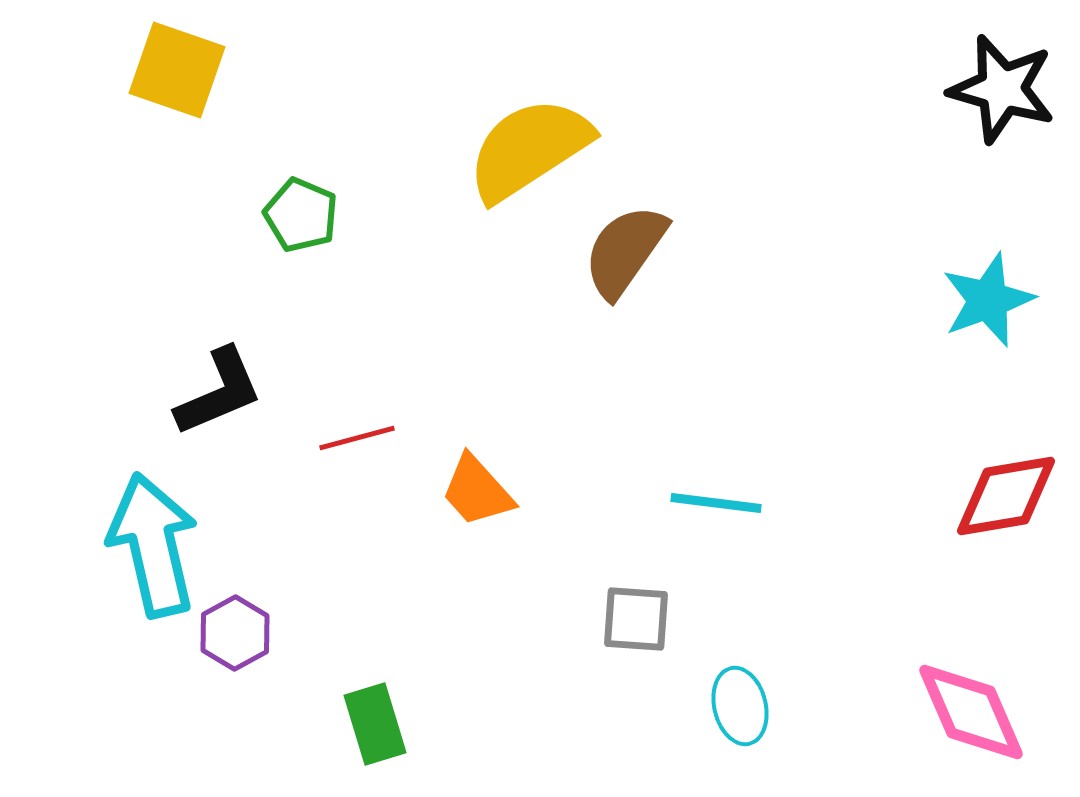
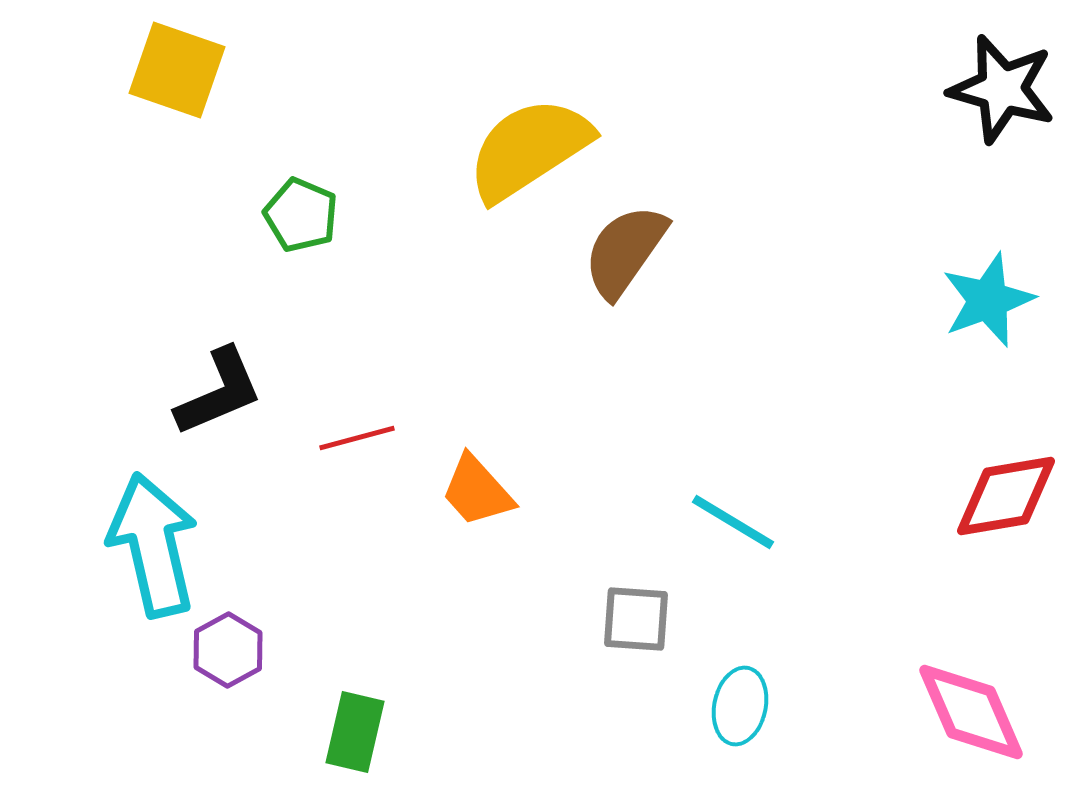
cyan line: moved 17 px right, 19 px down; rotated 24 degrees clockwise
purple hexagon: moved 7 px left, 17 px down
cyan ellipse: rotated 26 degrees clockwise
green rectangle: moved 20 px left, 8 px down; rotated 30 degrees clockwise
